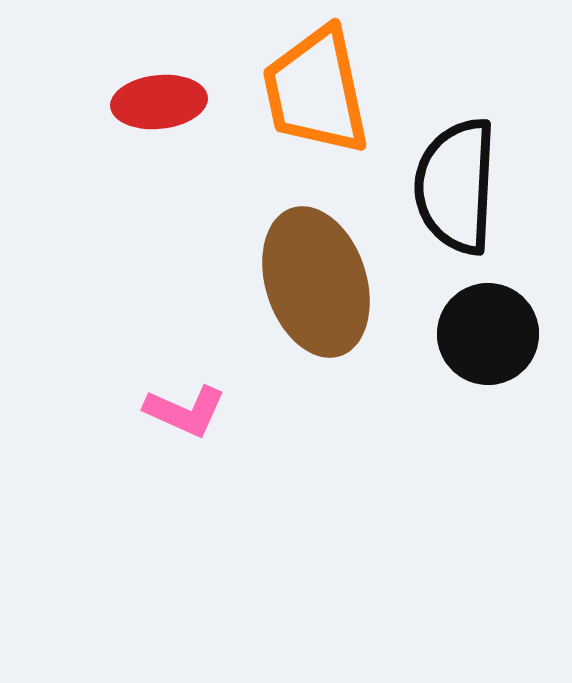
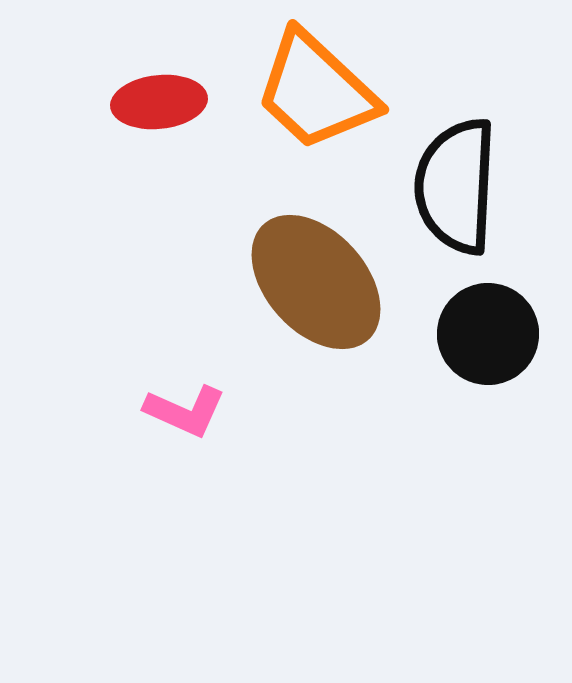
orange trapezoid: rotated 35 degrees counterclockwise
brown ellipse: rotated 24 degrees counterclockwise
